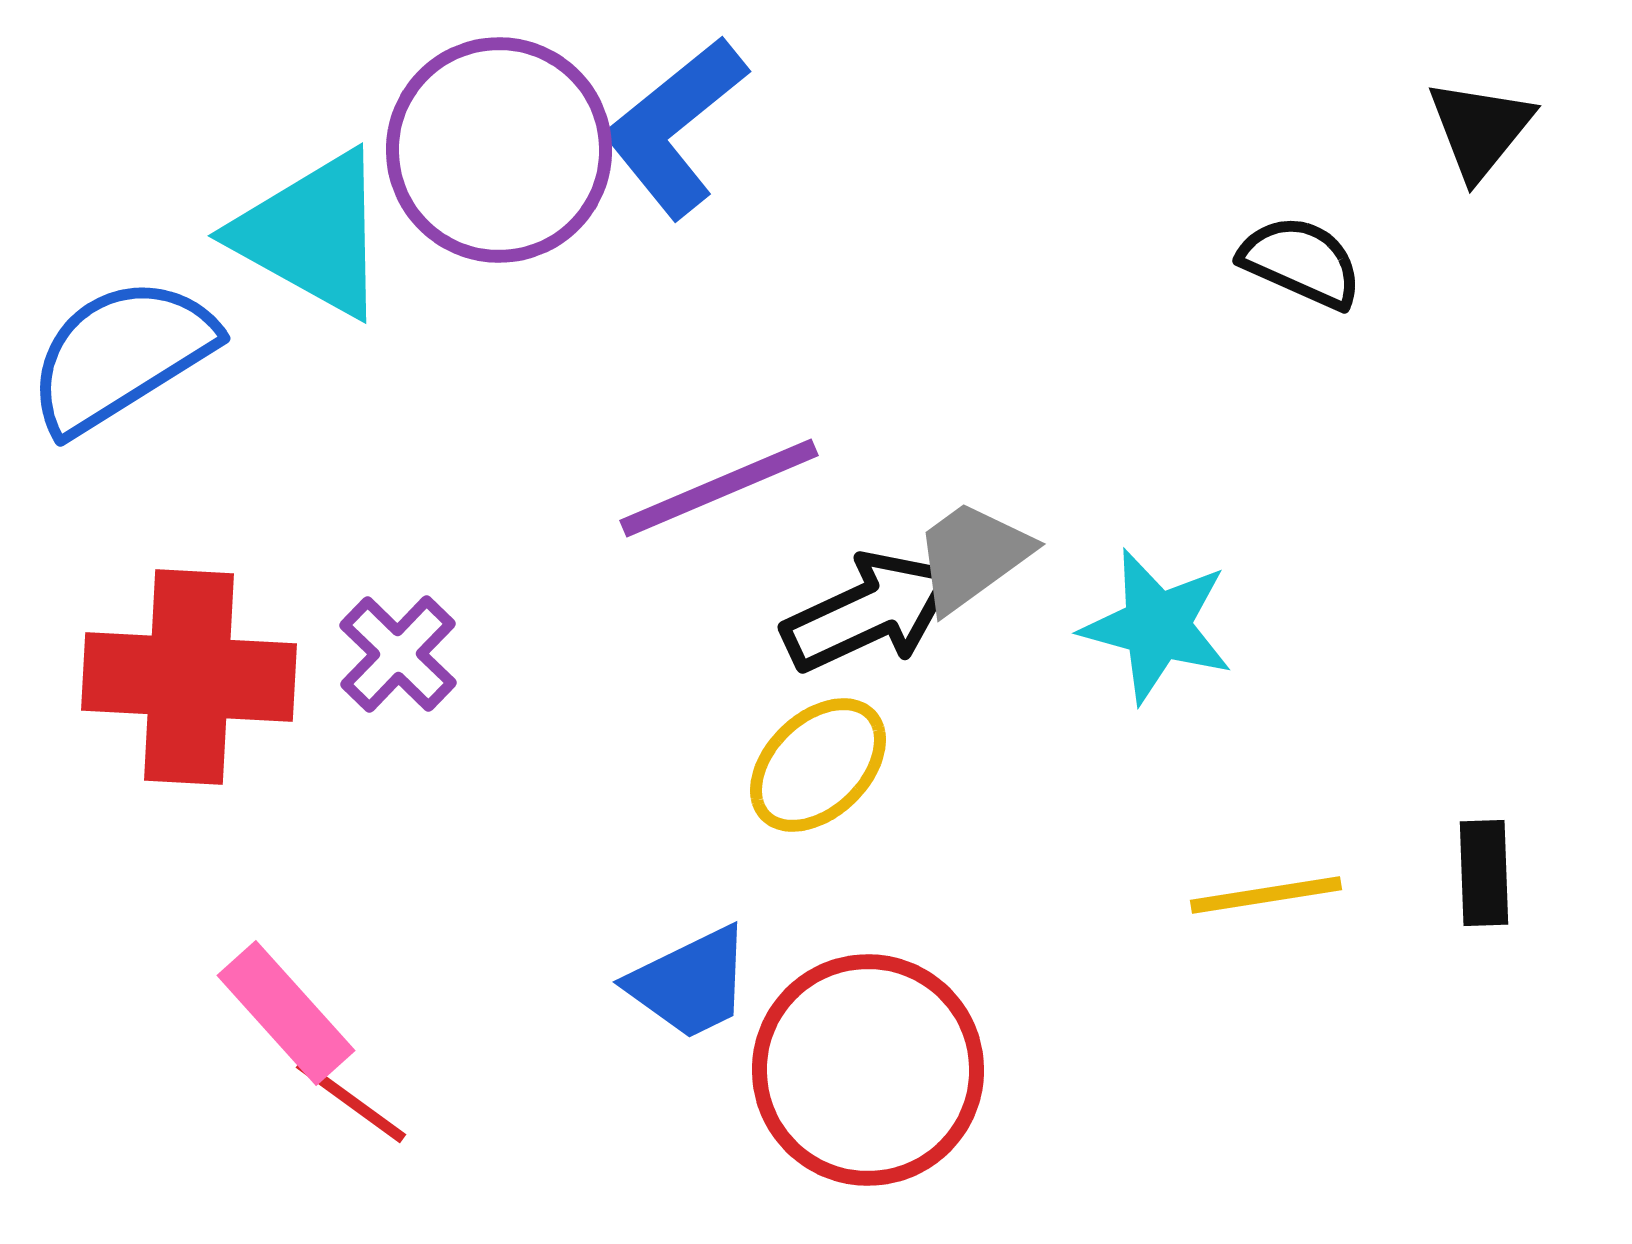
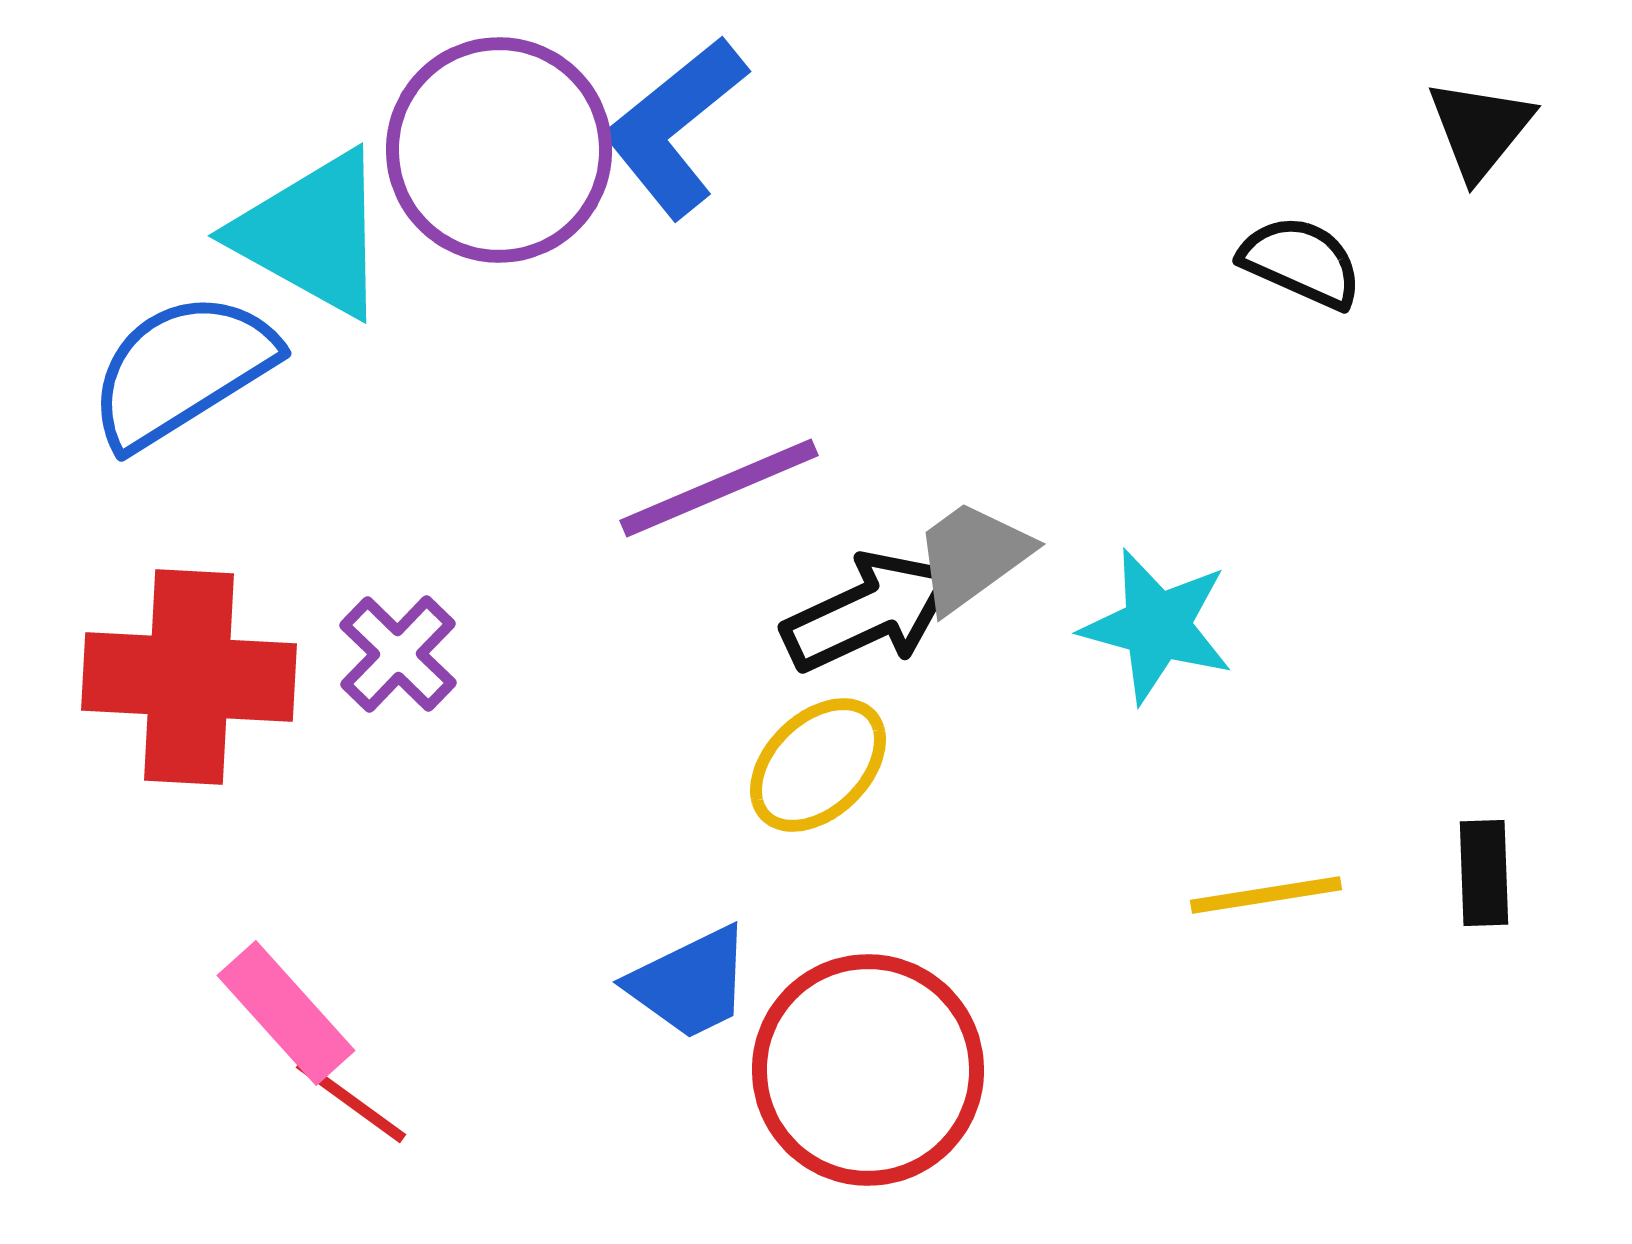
blue semicircle: moved 61 px right, 15 px down
